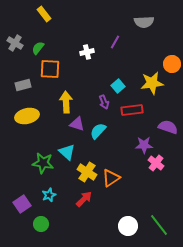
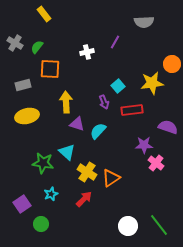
green semicircle: moved 1 px left, 1 px up
cyan star: moved 2 px right, 1 px up
